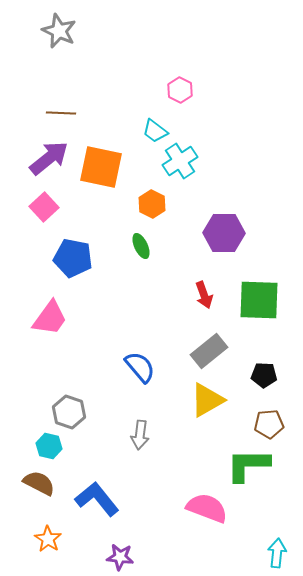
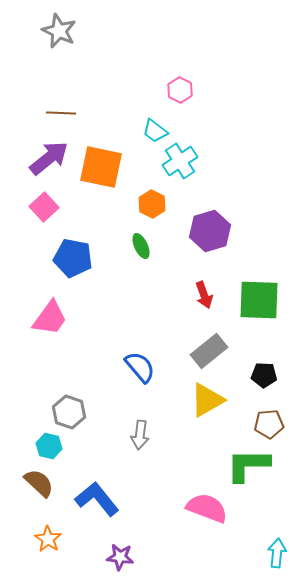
purple hexagon: moved 14 px left, 2 px up; rotated 18 degrees counterclockwise
brown semicircle: rotated 16 degrees clockwise
